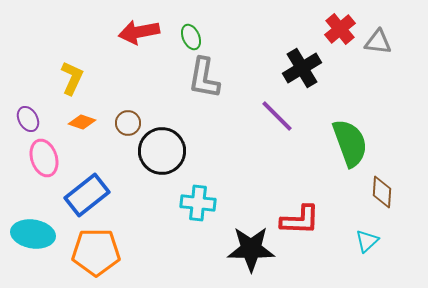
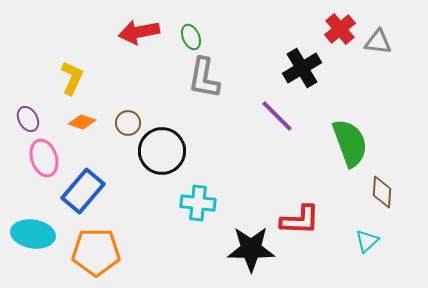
blue rectangle: moved 4 px left, 4 px up; rotated 12 degrees counterclockwise
